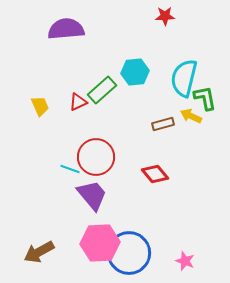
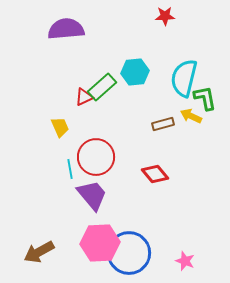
green rectangle: moved 3 px up
red triangle: moved 6 px right, 5 px up
yellow trapezoid: moved 20 px right, 21 px down
cyan line: rotated 60 degrees clockwise
